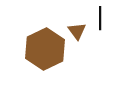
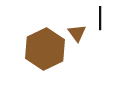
brown triangle: moved 2 px down
